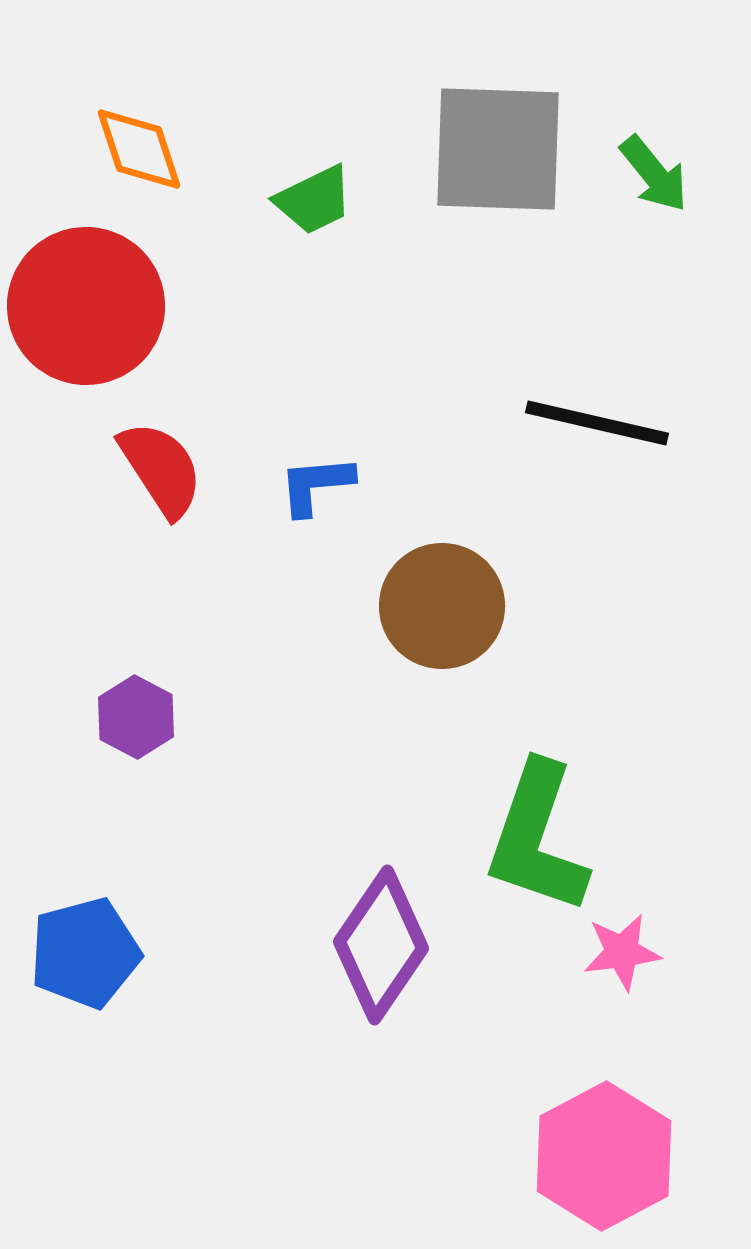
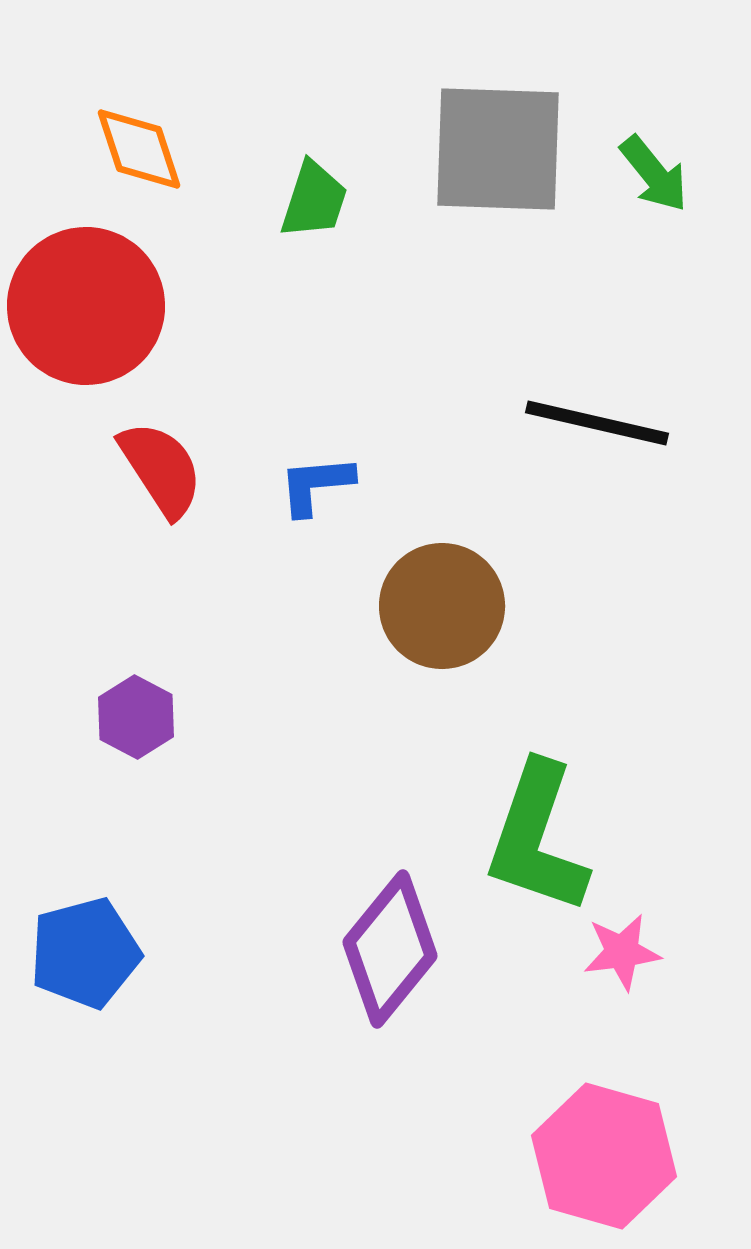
green trapezoid: rotated 46 degrees counterclockwise
purple diamond: moved 9 px right, 4 px down; rotated 5 degrees clockwise
pink hexagon: rotated 16 degrees counterclockwise
